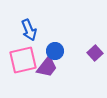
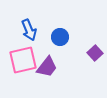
blue circle: moved 5 px right, 14 px up
